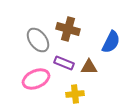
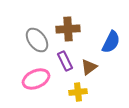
brown cross: rotated 20 degrees counterclockwise
gray ellipse: moved 1 px left
purple rectangle: moved 1 px right, 2 px up; rotated 42 degrees clockwise
brown triangle: rotated 36 degrees counterclockwise
yellow cross: moved 3 px right, 2 px up
